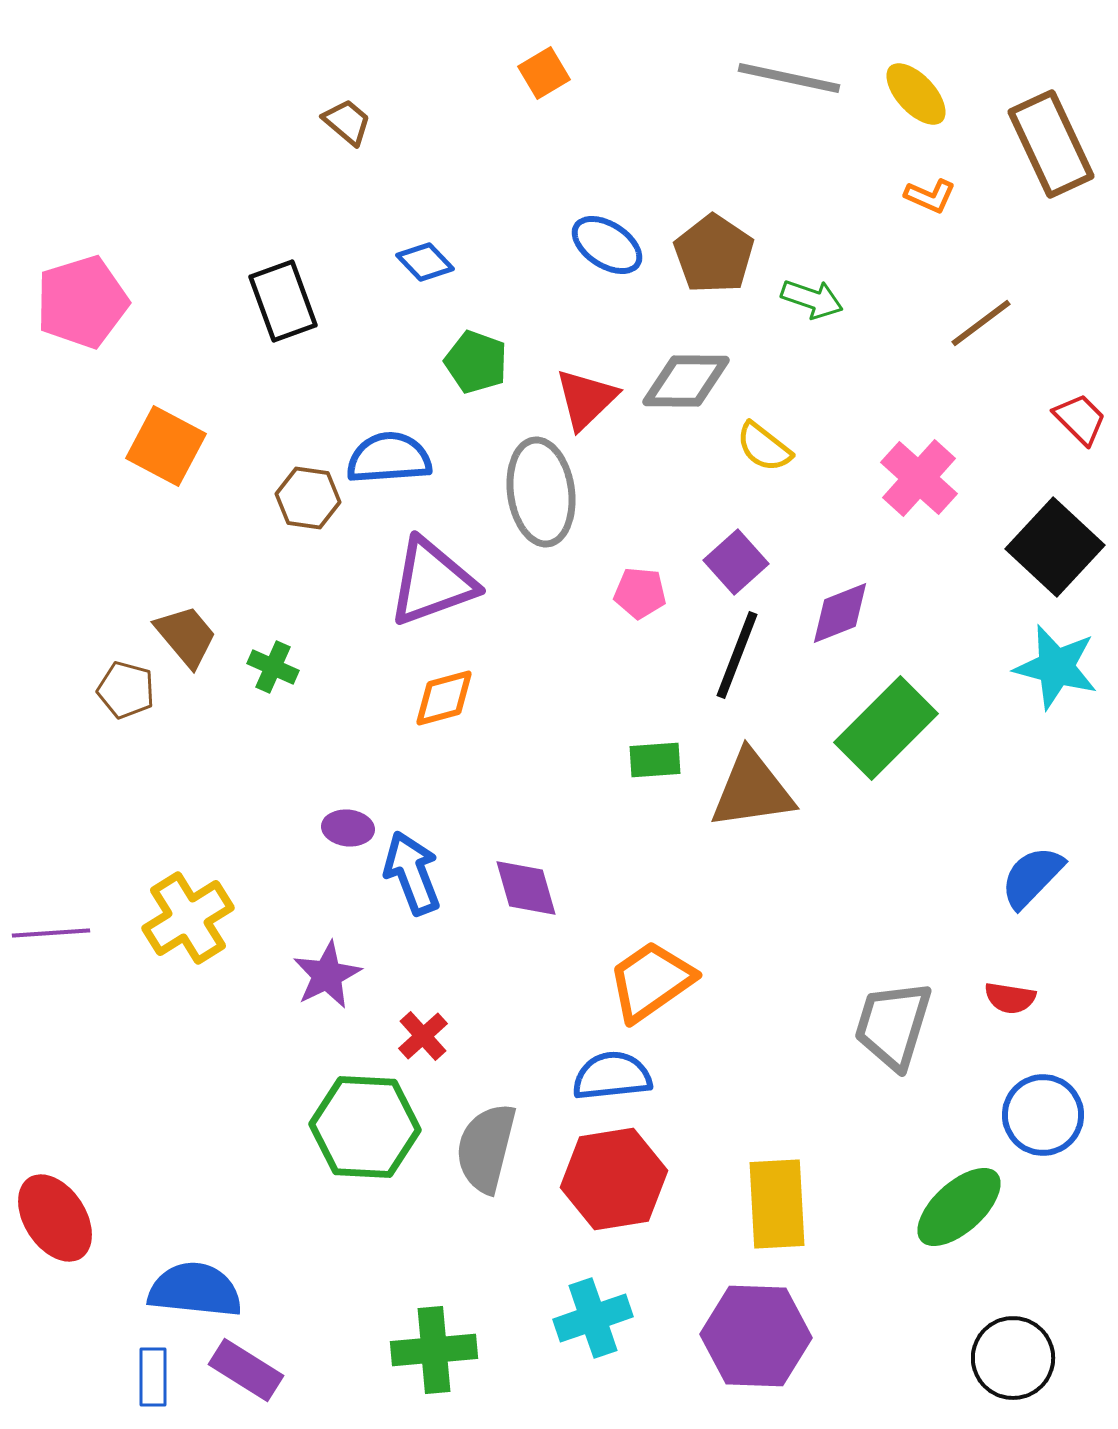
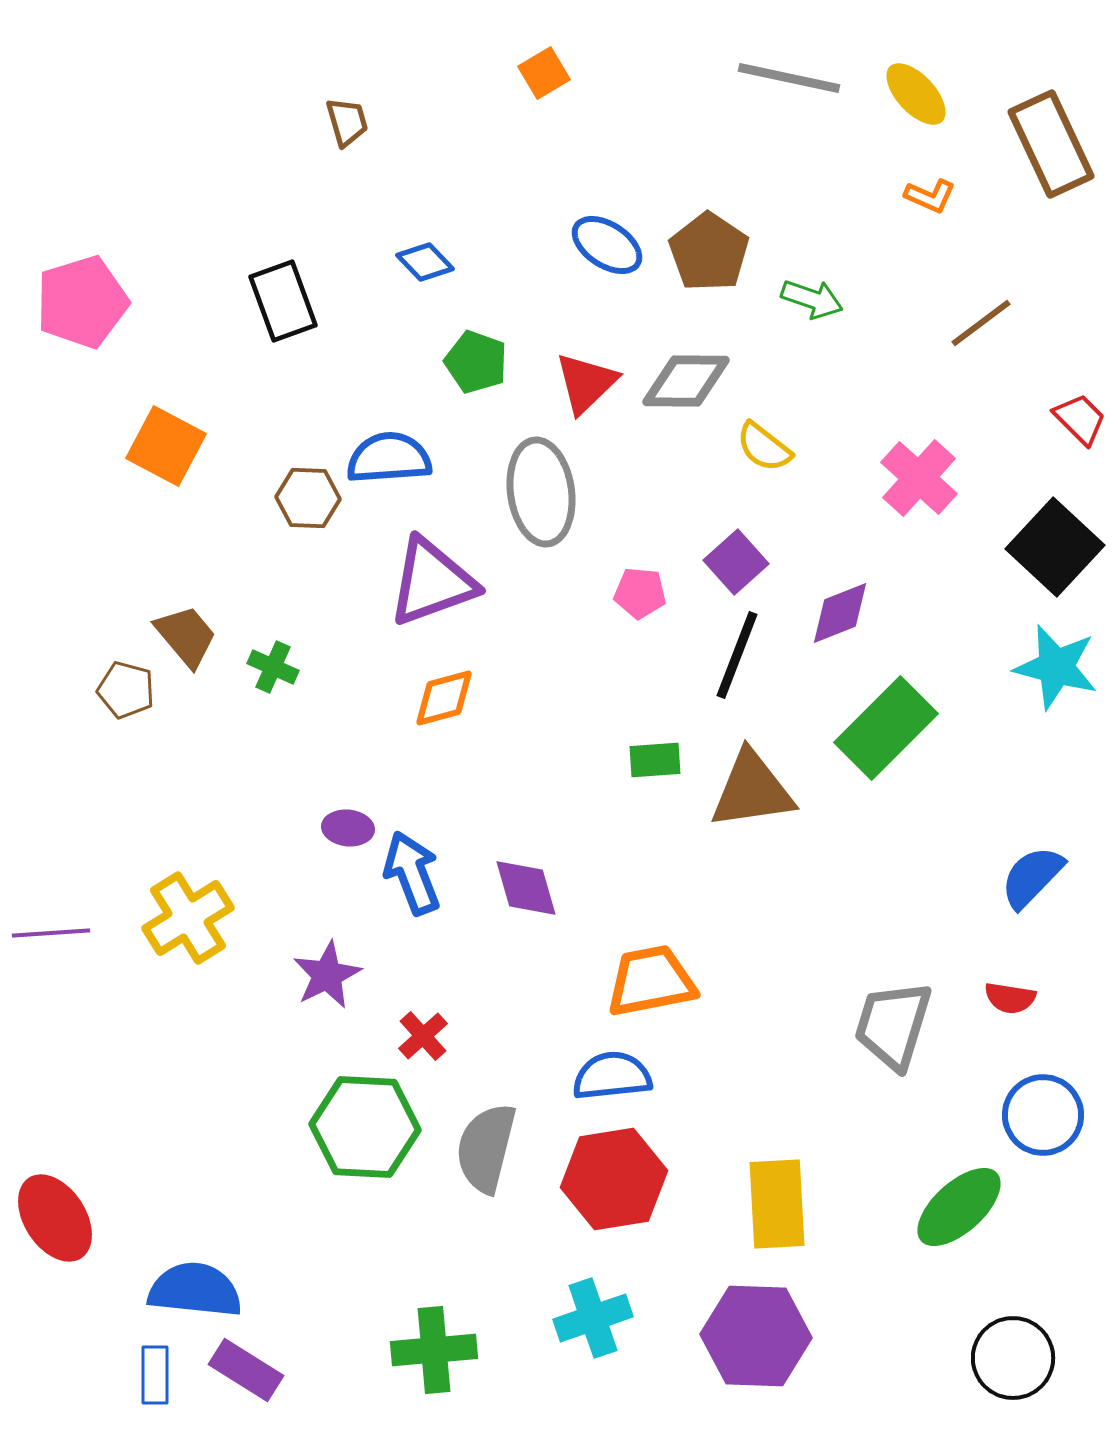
brown trapezoid at (347, 122): rotated 34 degrees clockwise
brown pentagon at (714, 254): moved 5 px left, 2 px up
red triangle at (586, 399): moved 16 px up
brown hexagon at (308, 498): rotated 6 degrees counterclockwise
orange trapezoid at (651, 981): rotated 24 degrees clockwise
blue rectangle at (153, 1377): moved 2 px right, 2 px up
